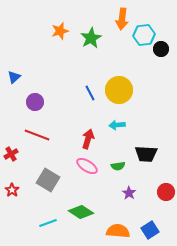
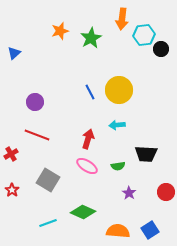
blue triangle: moved 24 px up
blue line: moved 1 px up
green diamond: moved 2 px right; rotated 10 degrees counterclockwise
